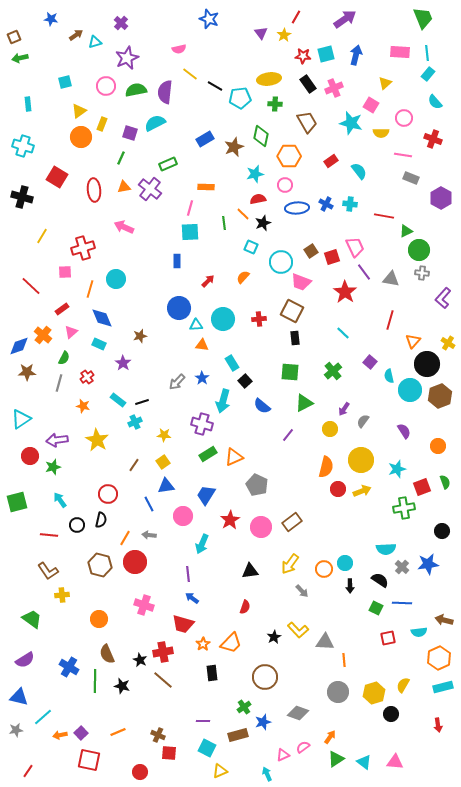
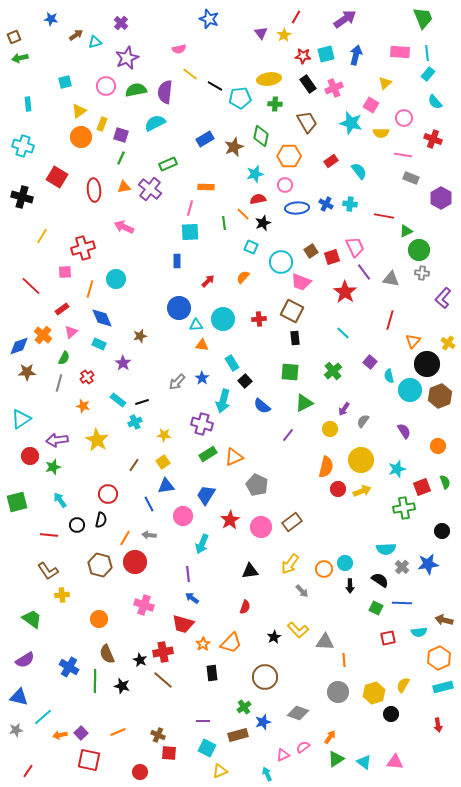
purple square at (130, 133): moved 9 px left, 2 px down
